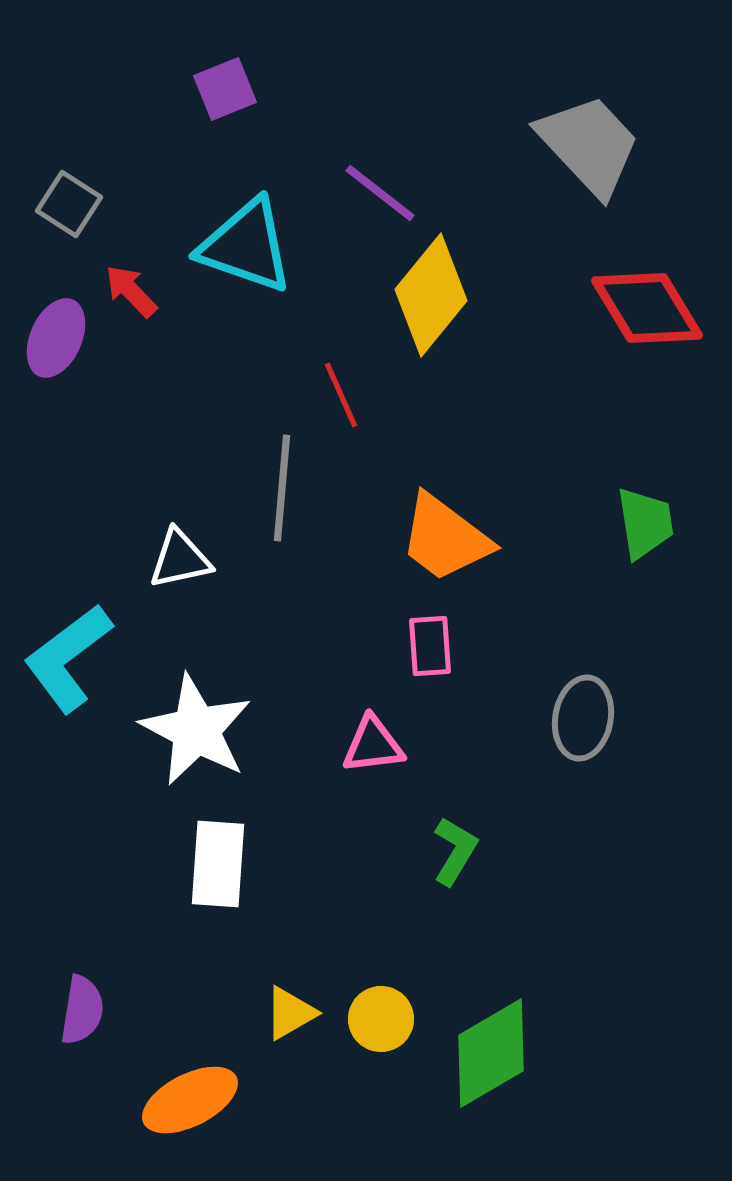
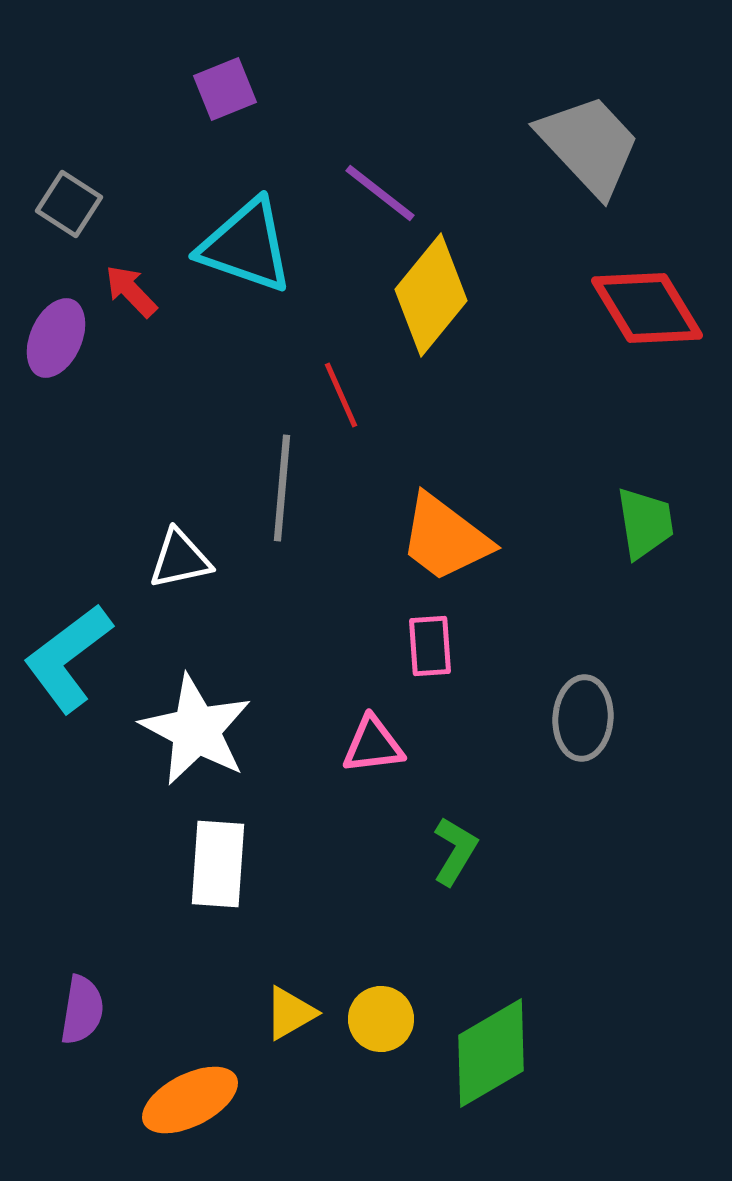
gray ellipse: rotated 6 degrees counterclockwise
